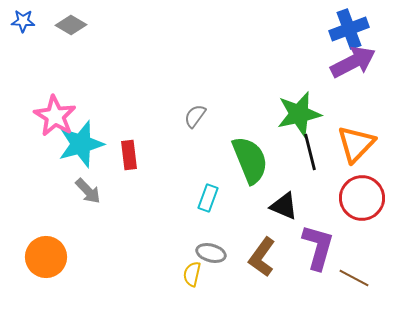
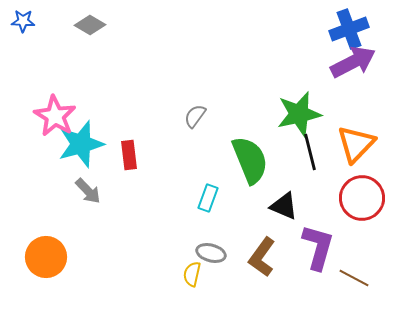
gray diamond: moved 19 px right
